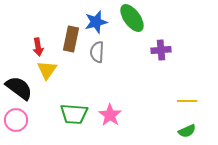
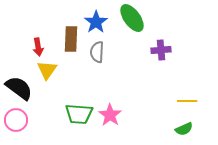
blue star: rotated 20 degrees counterclockwise
brown rectangle: rotated 10 degrees counterclockwise
green trapezoid: moved 5 px right
green semicircle: moved 3 px left, 2 px up
